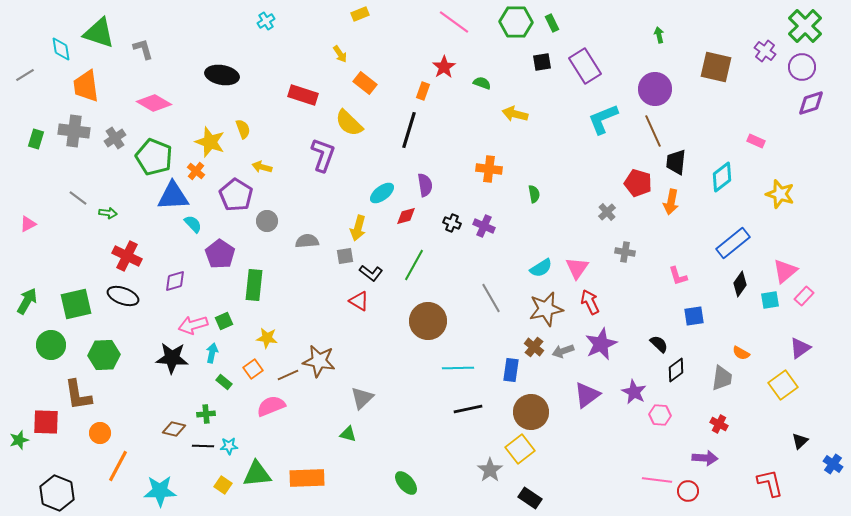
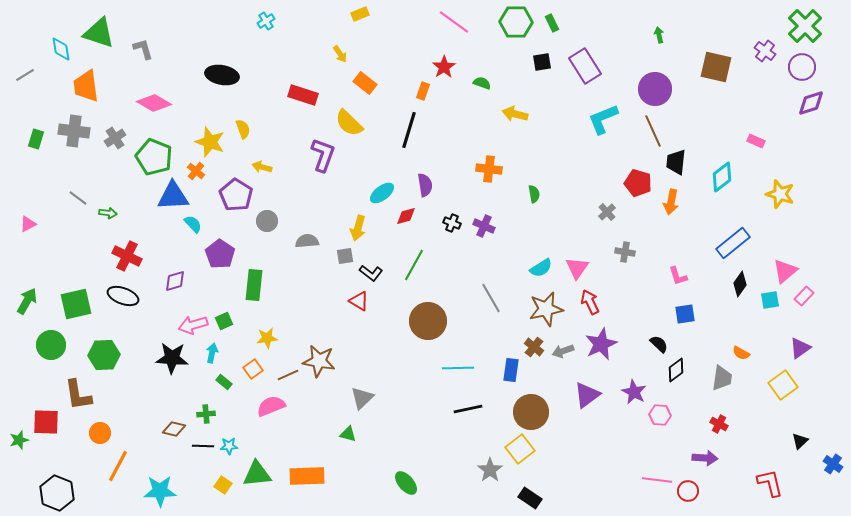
blue square at (694, 316): moved 9 px left, 2 px up
yellow star at (267, 338): rotated 15 degrees counterclockwise
orange rectangle at (307, 478): moved 2 px up
